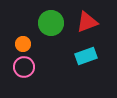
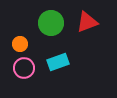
orange circle: moved 3 px left
cyan rectangle: moved 28 px left, 6 px down
pink circle: moved 1 px down
